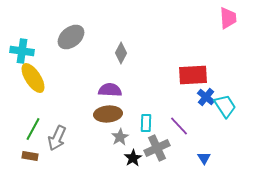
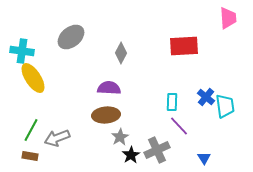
red rectangle: moved 9 px left, 29 px up
purple semicircle: moved 1 px left, 2 px up
cyan trapezoid: rotated 25 degrees clockwise
brown ellipse: moved 2 px left, 1 px down
cyan rectangle: moved 26 px right, 21 px up
green line: moved 2 px left, 1 px down
gray arrow: rotated 45 degrees clockwise
gray cross: moved 2 px down
black star: moved 2 px left, 3 px up
